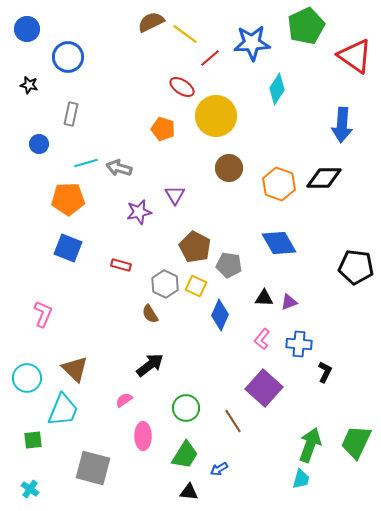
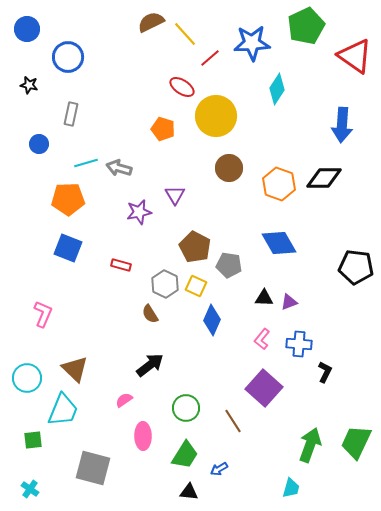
yellow line at (185, 34): rotated 12 degrees clockwise
blue diamond at (220, 315): moved 8 px left, 5 px down
cyan trapezoid at (301, 479): moved 10 px left, 9 px down
